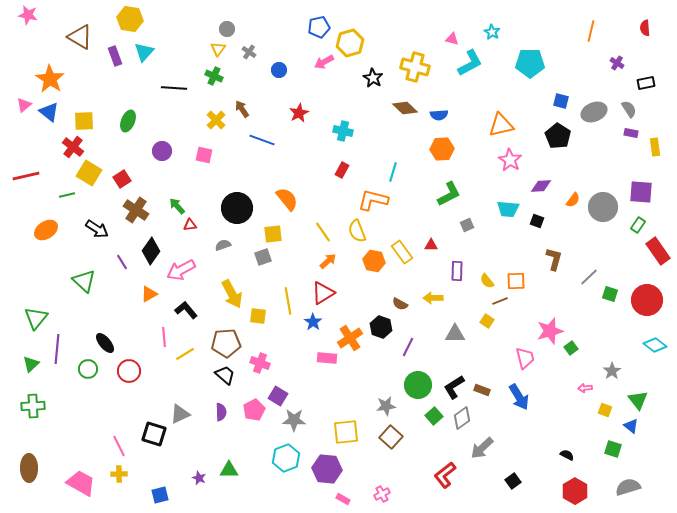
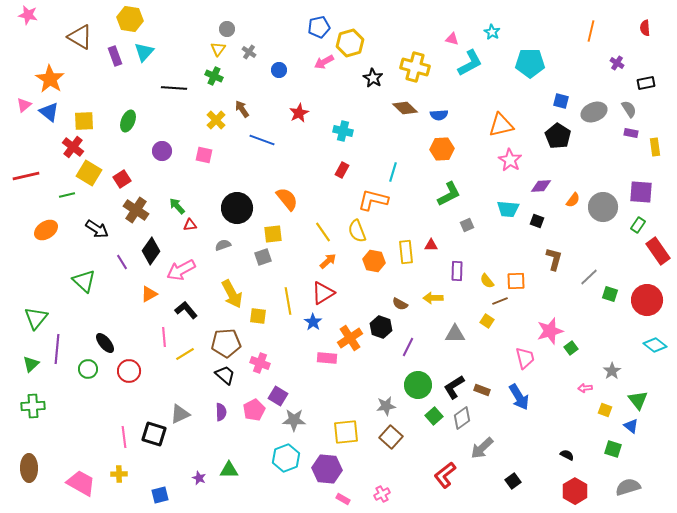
yellow rectangle at (402, 252): moved 4 px right; rotated 30 degrees clockwise
pink line at (119, 446): moved 5 px right, 9 px up; rotated 20 degrees clockwise
